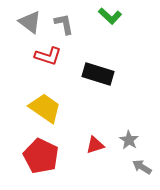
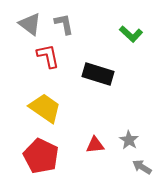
green L-shape: moved 21 px right, 18 px down
gray triangle: moved 2 px down
red L-shape: rotated 120 degrees counterclockwise
red triangle: rotated 12 degrees clockwise
